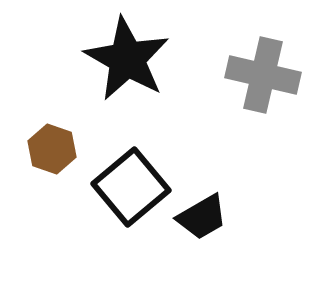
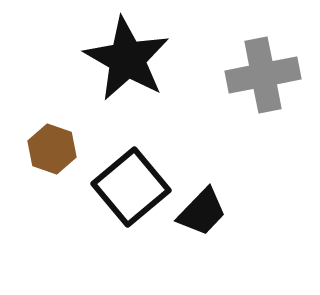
gray cross: rotated 24 degrees counterclockwise
black trapezoid: moved 5 px up; rotated 16 degrees counterclockwise
